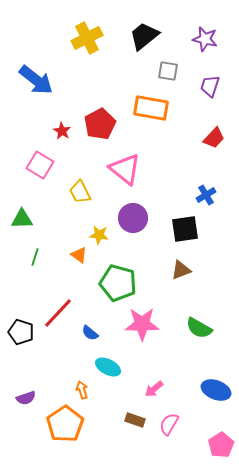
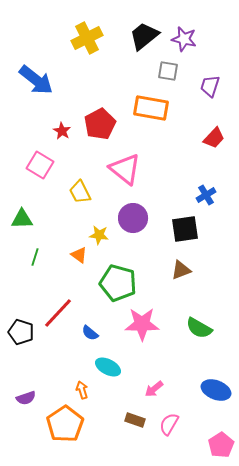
purple star: moved 21 px left
